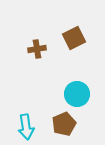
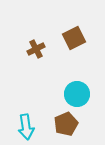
brown cross: moved 1 px left; rotated 18 degrees counterclockwise
brown pentagon: moved 2 px right
